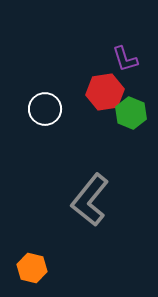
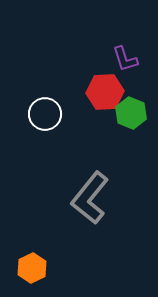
red hexagon: rotated 6 degrees clockwise
white circle: moved 5 px down
gray L-shape: moved 2 px up
orange hexagon: rotated 20 degrees clockwise
